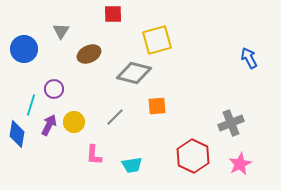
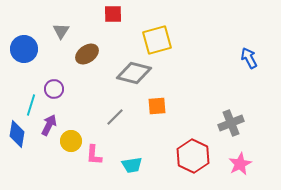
brown ellipse: moved 2 px left; rotated 10 degrees counterclockwise
yellow circle: moved 3 px left, 19 px down
